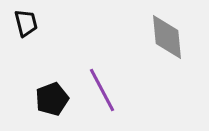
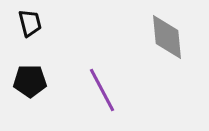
black trapezoid: moved 4 px right
black pentagon: moved 22 px left, 18 px up; rotated 20 degrees clockwise
